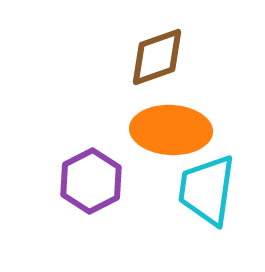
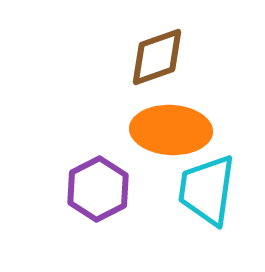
purple hexagon: moved 7 px right, 8 px down
